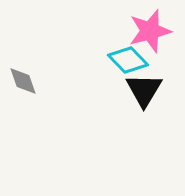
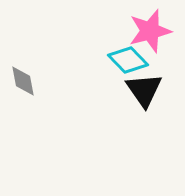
gray diamond: rotated 8 degrees clockwise
black triangle: rotated 6 degrees counterclockwise
